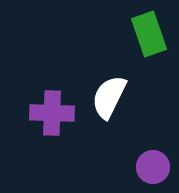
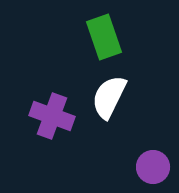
green rectangle: moved 45 px left, 3 px down
purple cross: moved 3 px down; rotated 18 degrees clockwise
